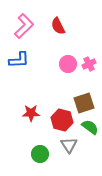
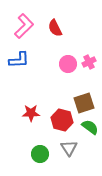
red semicircle: moved 3 px left, 2 px down
pink cross: moved 2 px up
gray triangle: moved 3 px down
